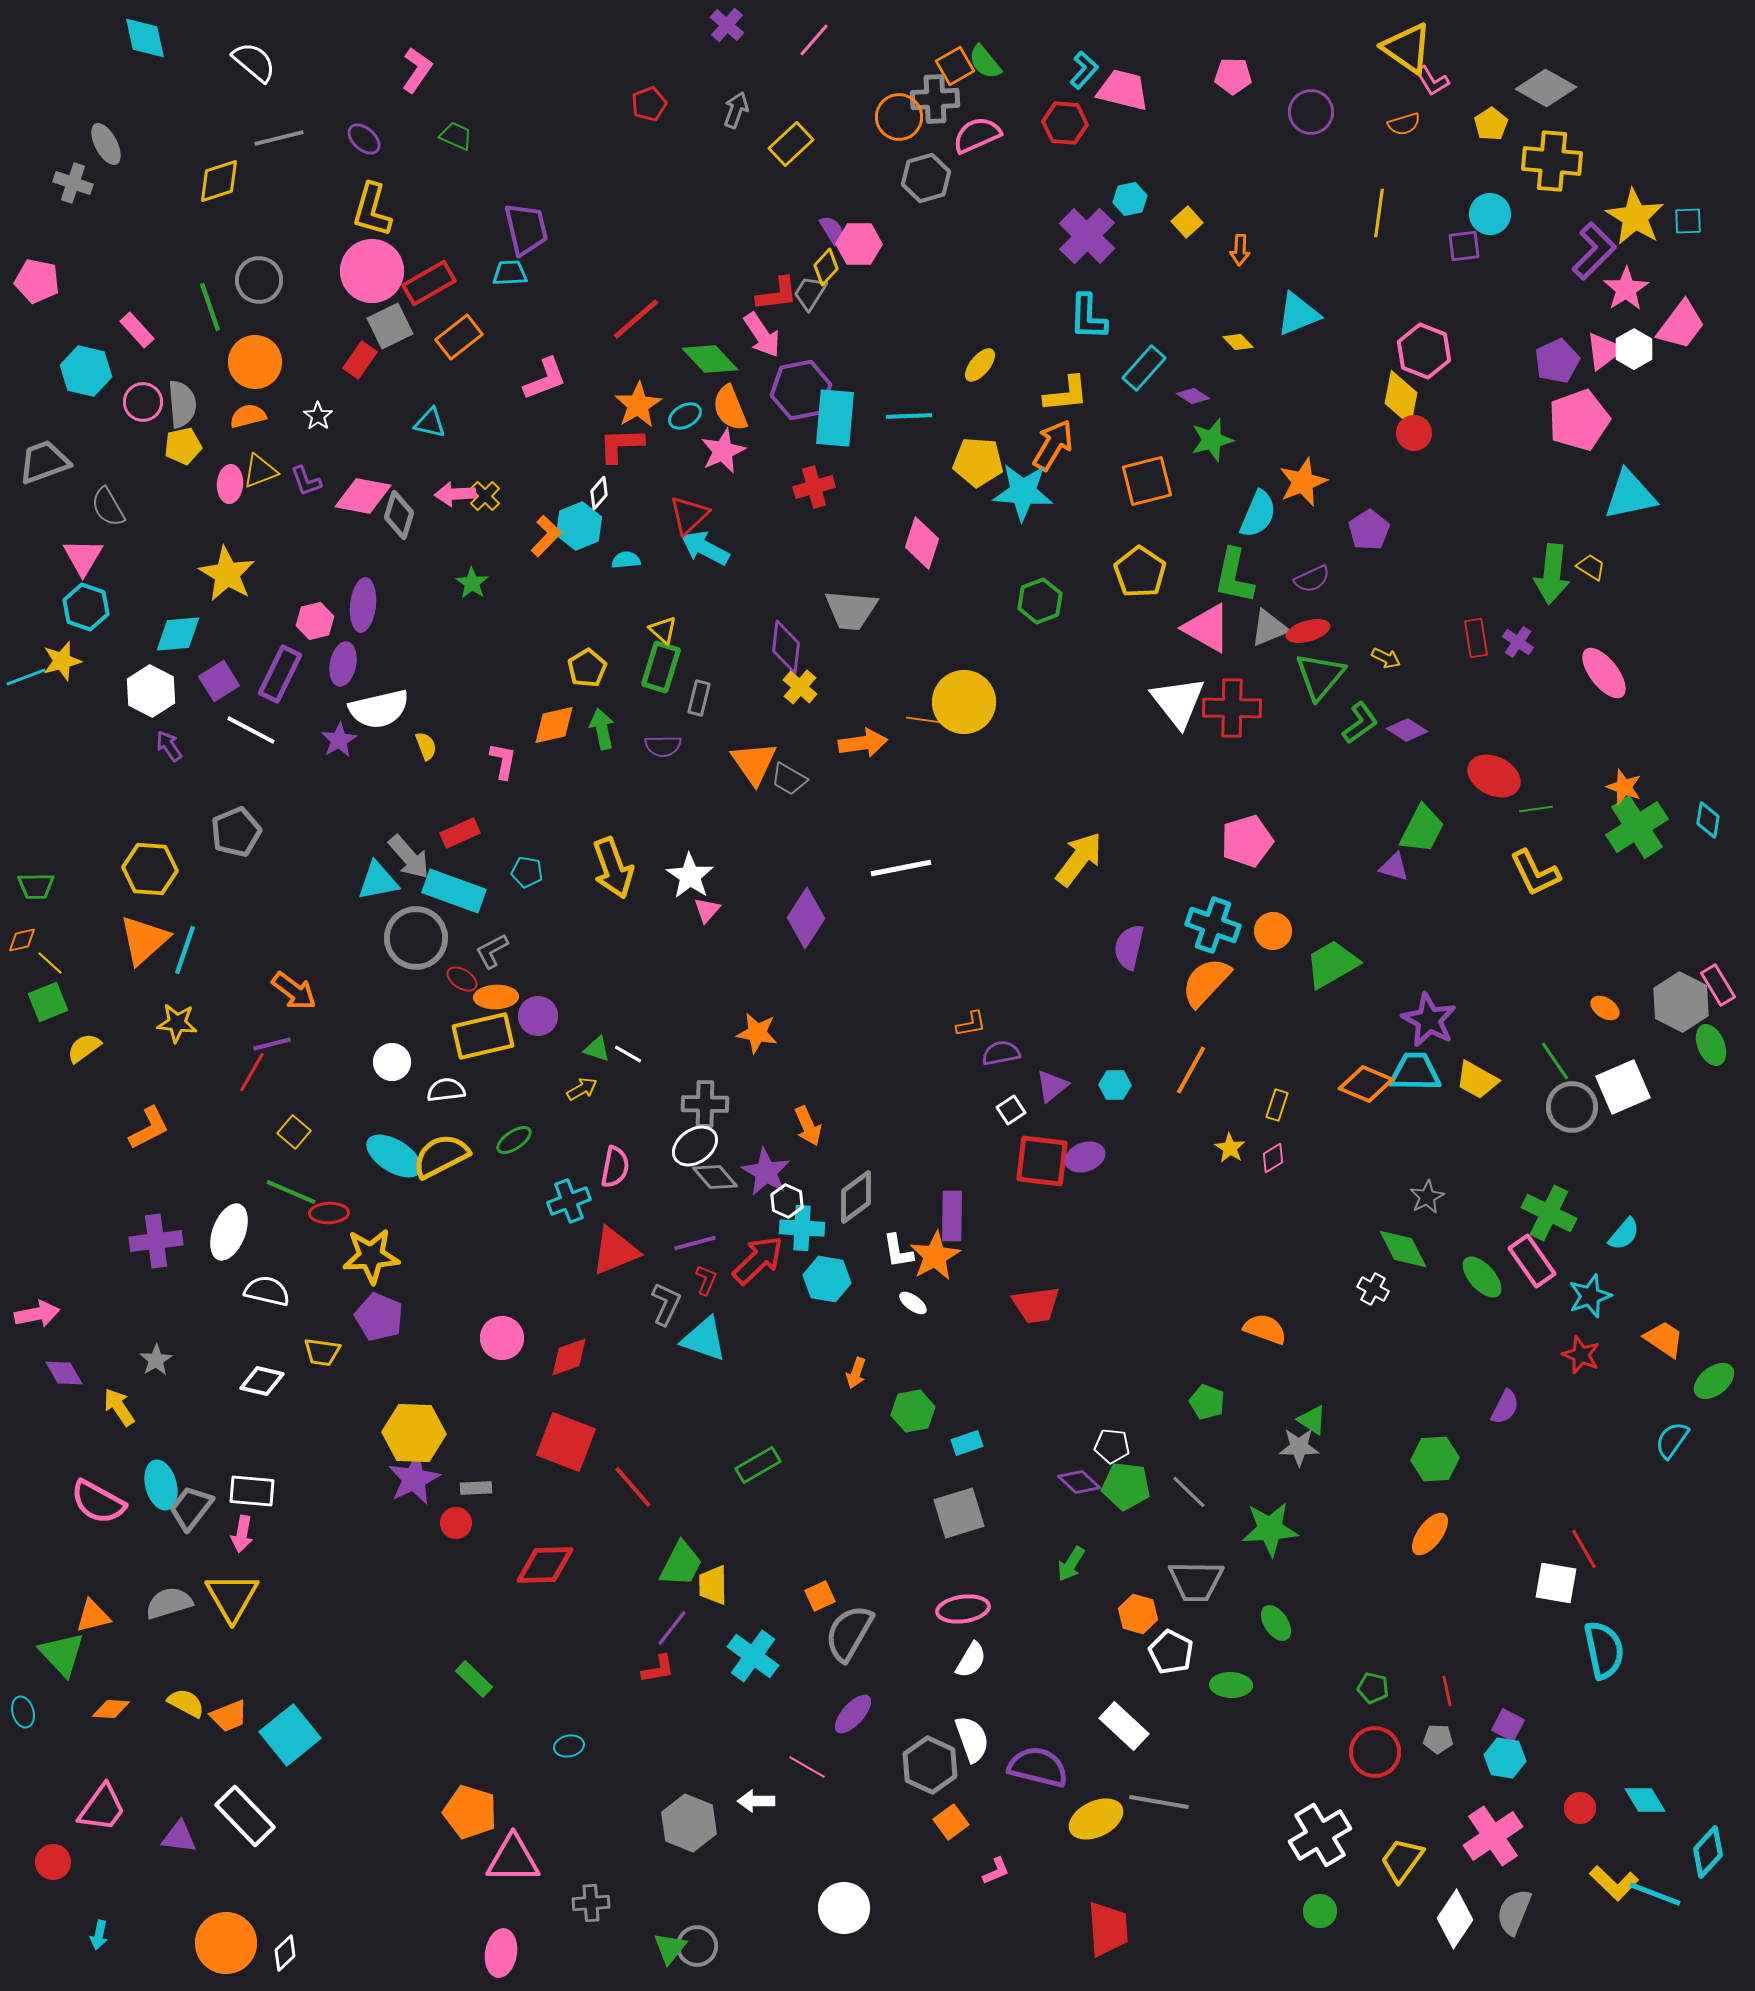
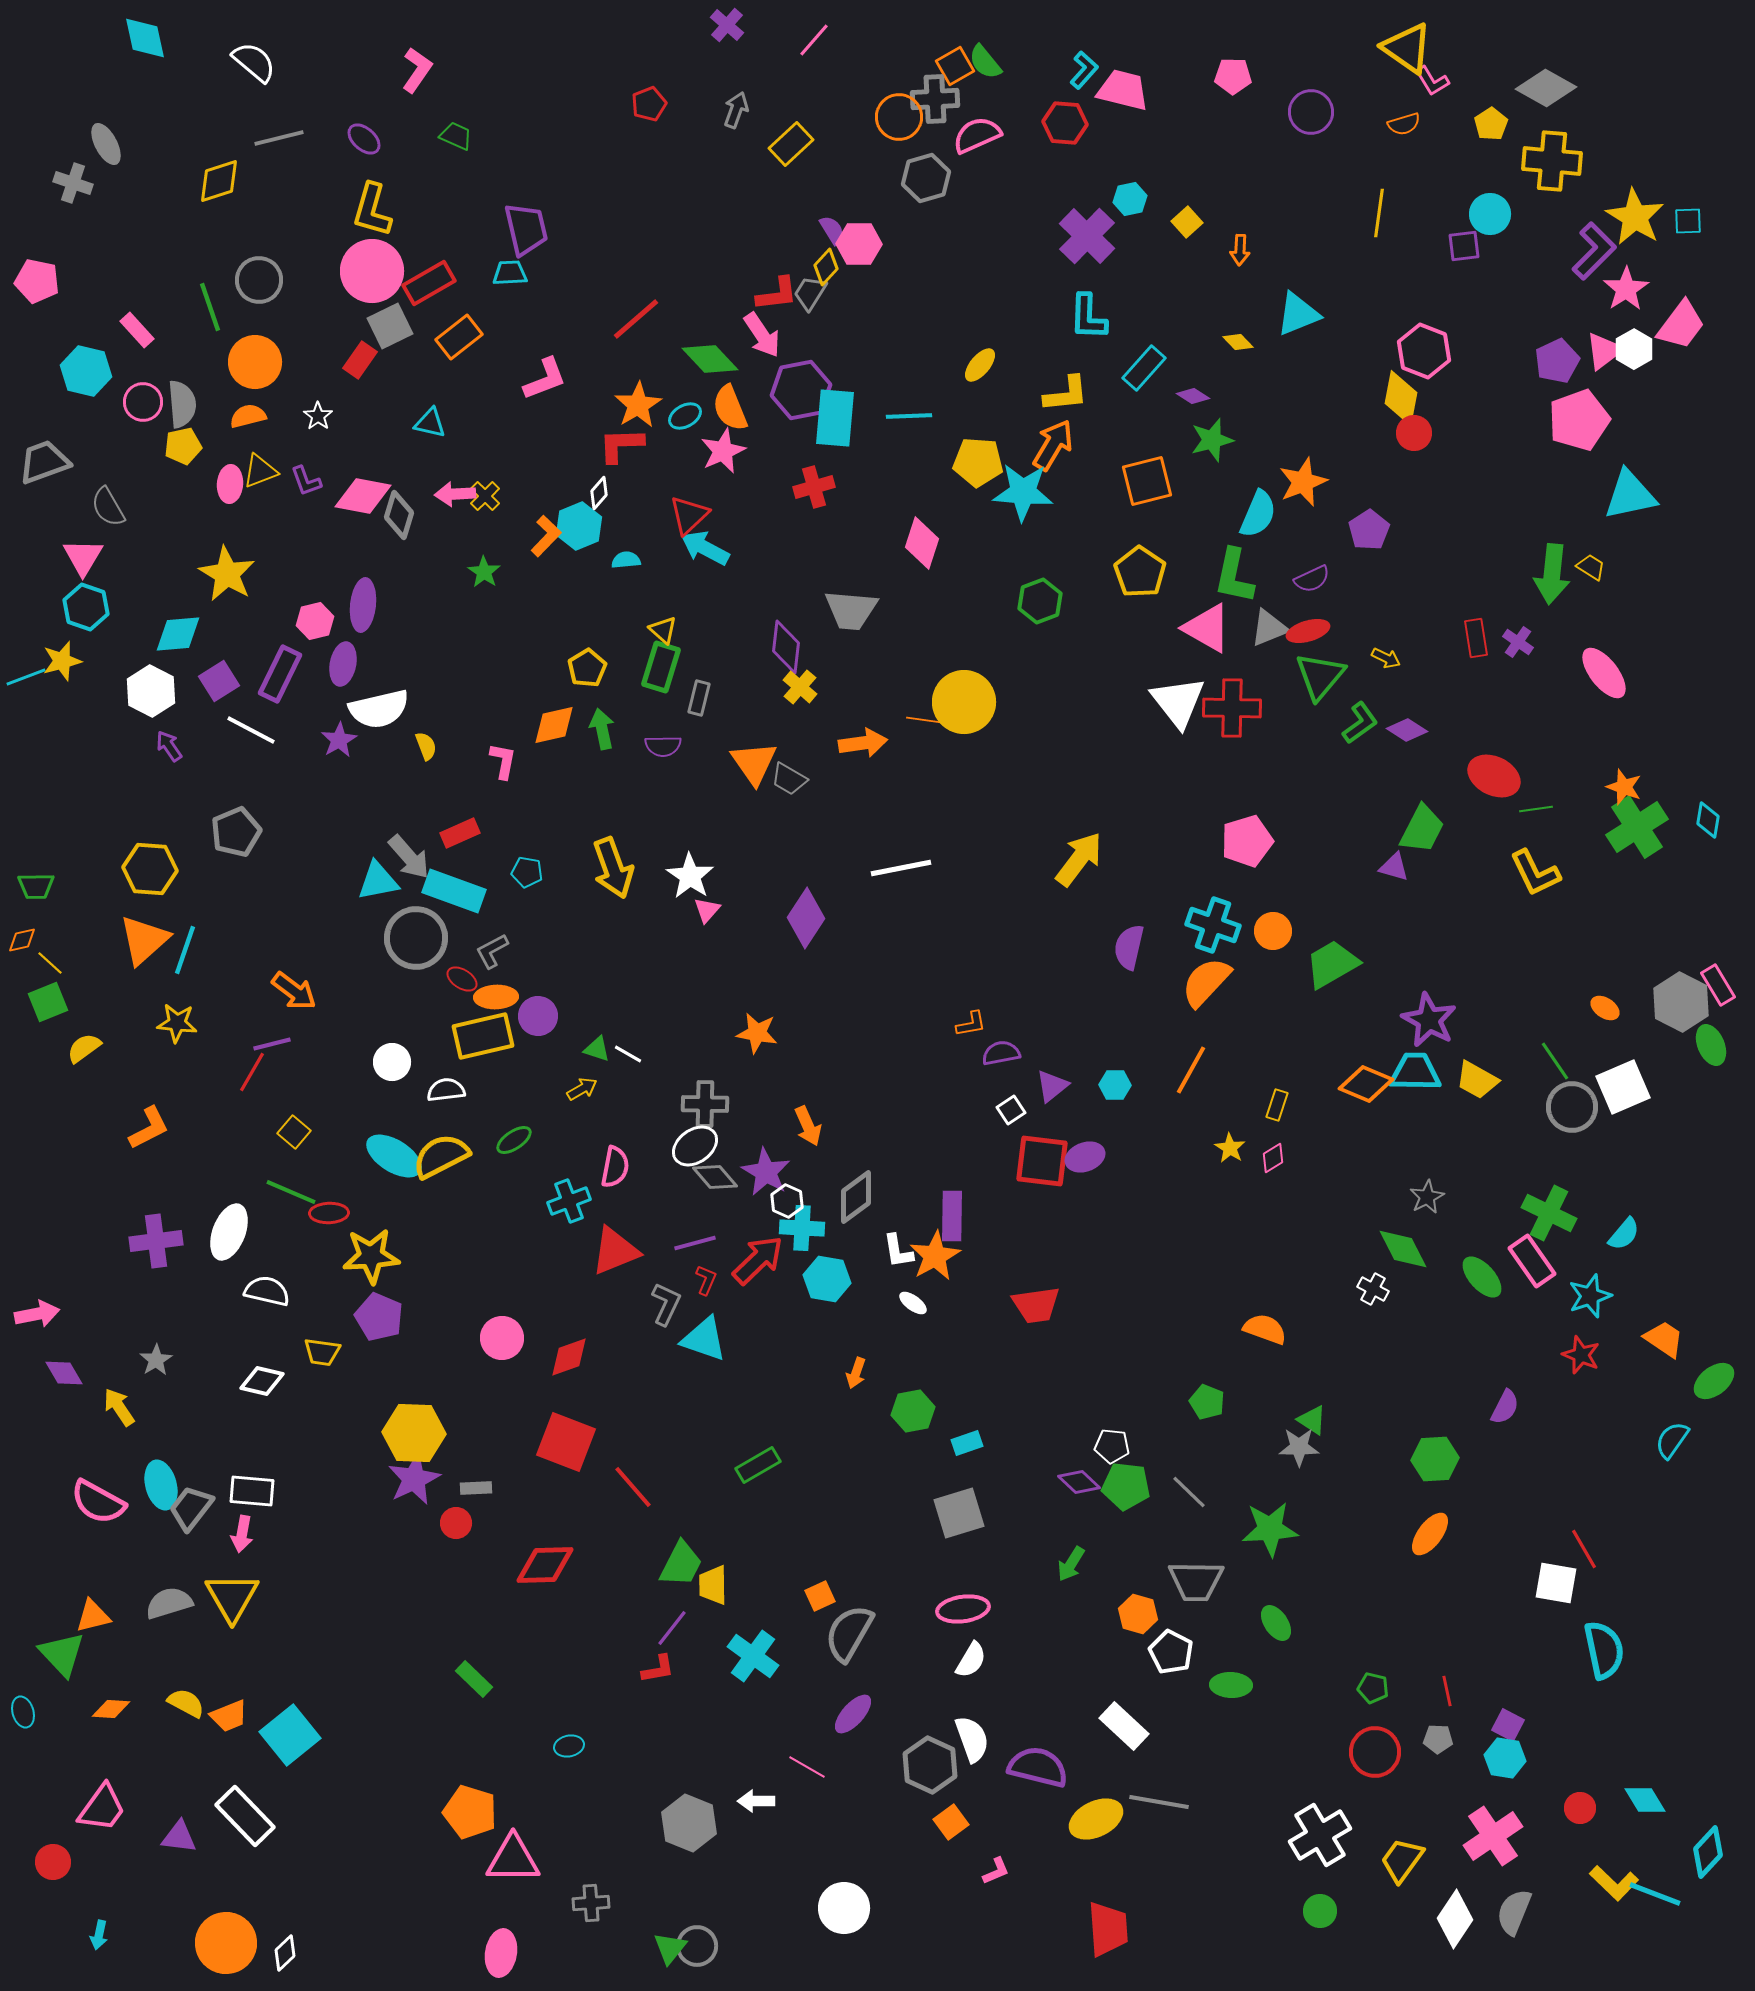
green star at (472, 583): moved 12 px right, 11 px up
